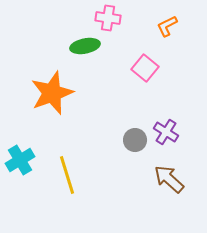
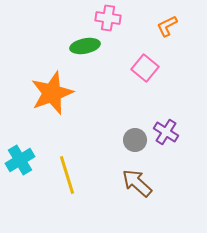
brown arrow: moved 32 px left, 4 px down
